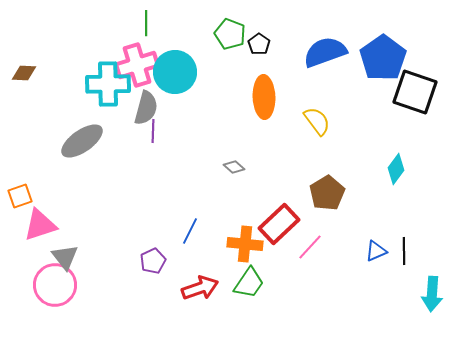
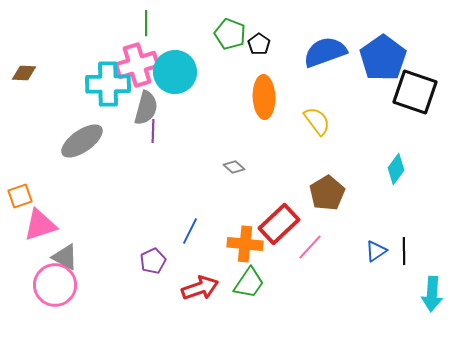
blue triangle: rotated 10 degrees counterclockwise
gray triangle: rotated 24 degrees counterclockwise
